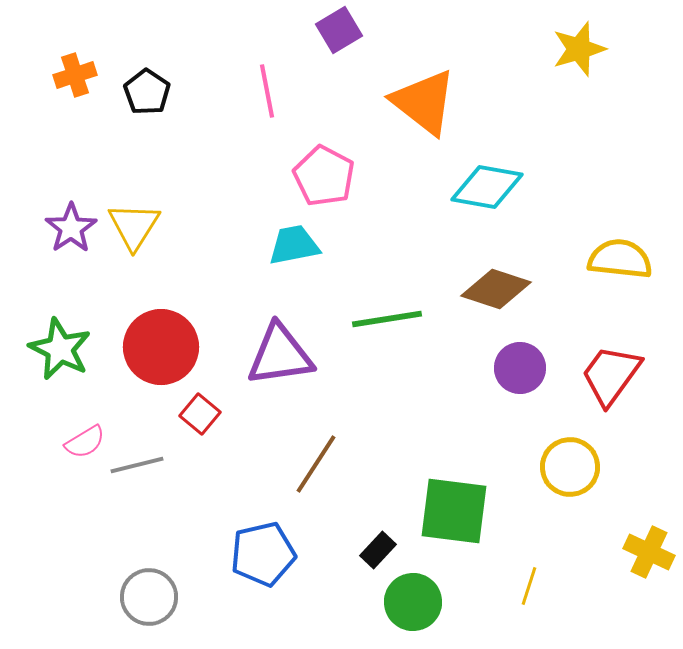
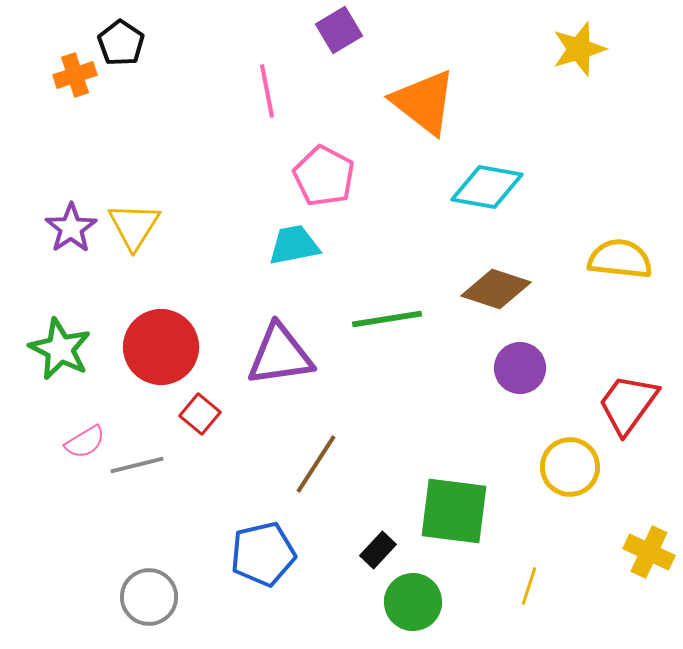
black pentagon: moved 26 px left, 49 px up
red trapezoid: moved 17 px right, 29 px down
